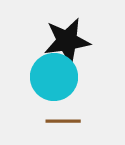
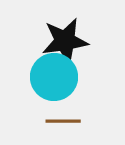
black star: moved 2 px left
